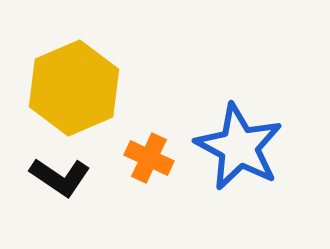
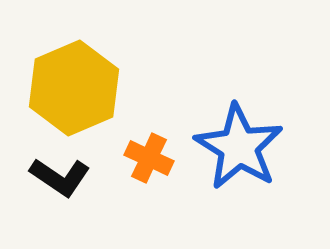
blue star: rotated 4 degrees clockwise
